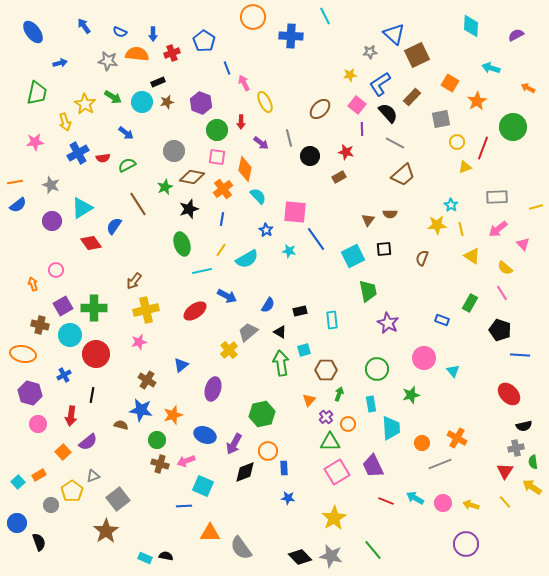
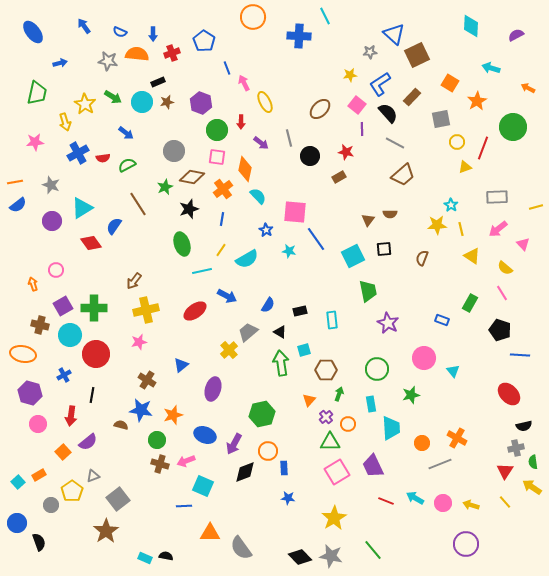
blue cross at (291, 36): moved 8 px right
